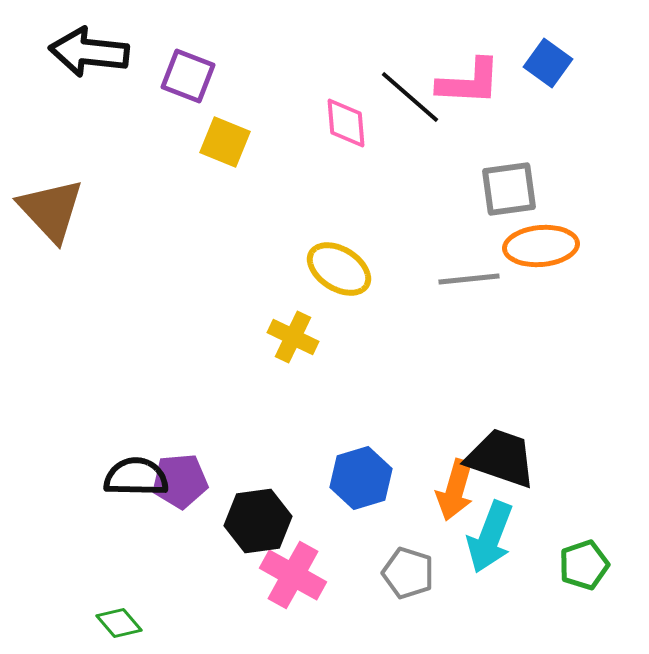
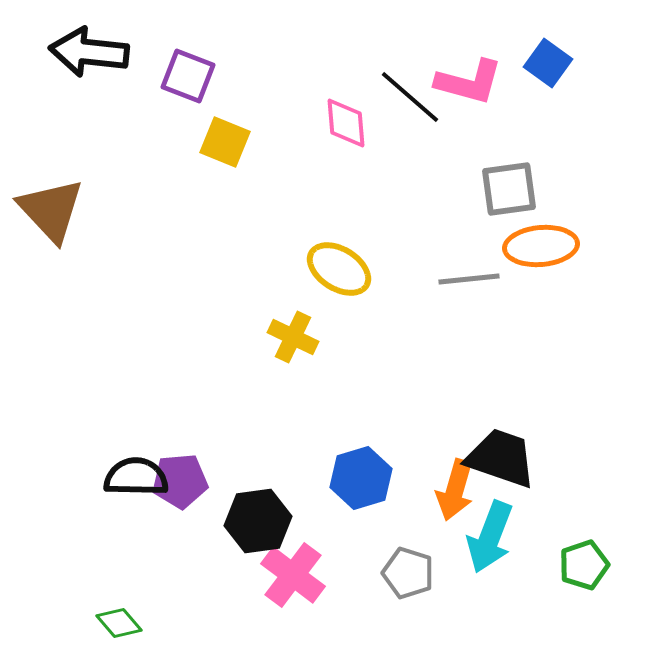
pink L-shape: rotated 12 degrees clockwise
pink cross: rotated 8 degrees clockwise
